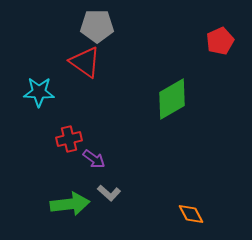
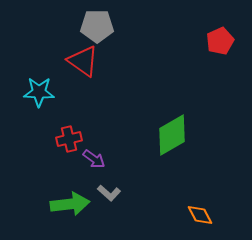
red triangle: moved 2 px left, 1 px up
green diamond: moved 36 px down
orange diamond: moved 9 px right, 1 px down
